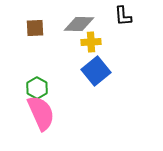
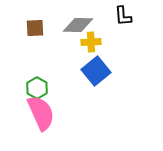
gray diamond: moved 1 px left, 1 px down
